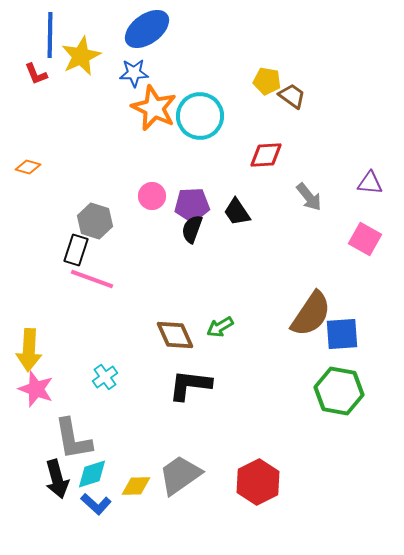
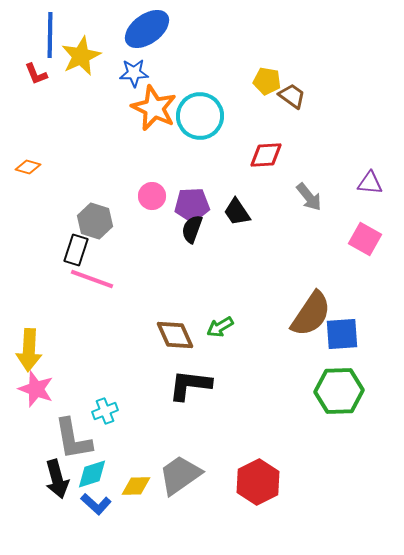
cyan cross: moved 34 px down; rotated 15 degrees clockwise
green hexagon: rotated 12 degrees counterclockwise
